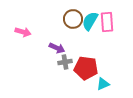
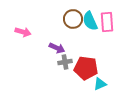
cyan semicircle: rotated 54 degrees counterclockwise
cyan triangle: moved 3 px left
